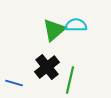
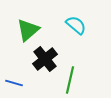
cyan semicircle: rotated 40 degrees clockwise
green triangle: moved 26 px left
black cross: moved 2 px left, 8 px up
